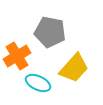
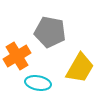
yellow trapezoid: moved 6 px right; rotated 12 degrees counterclockwise
cyan ellipse: rotated 15 degrees counterclockwise
